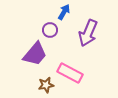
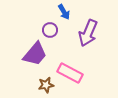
blue arrow: rotated 119 degrees clockwise
